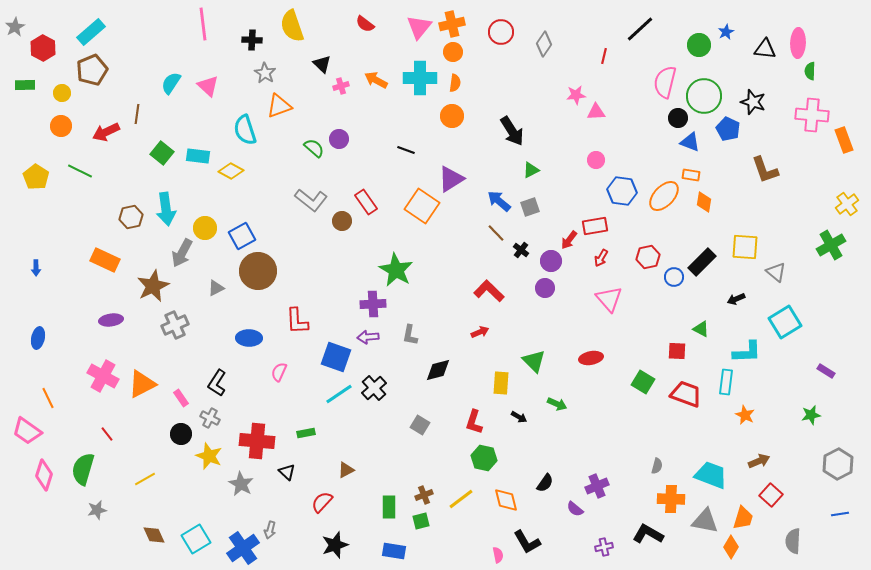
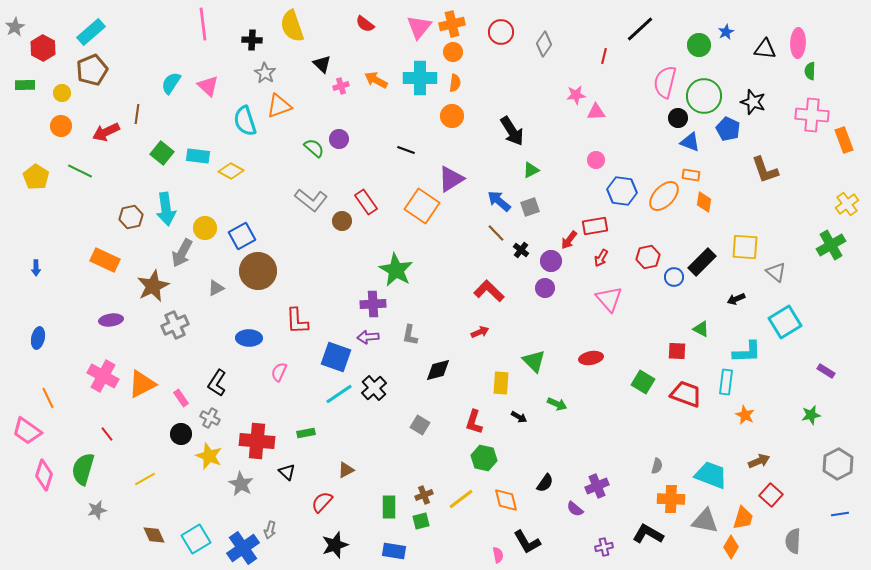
cyan semicircle at (245, 130): moved 9 px up
